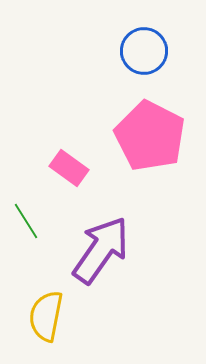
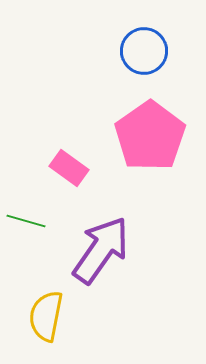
pink pentagon: rotated 10 degrees clockwise
green line: rotated 42 degrees counterclockwise
